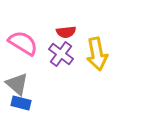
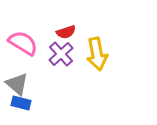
red semicircle: rotated 12 degrees counterclockwise
purple cross: rotated 10 degrees clockwise
